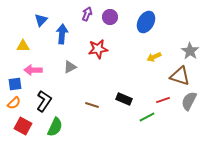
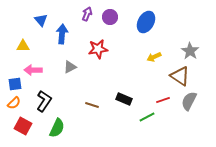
blue triangle: rotated 24 degrees counterclockwise
brown triangle: rotated 15 degrees clockwise
green semicircle: moved 2 px right, 1 px down
